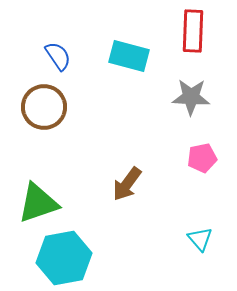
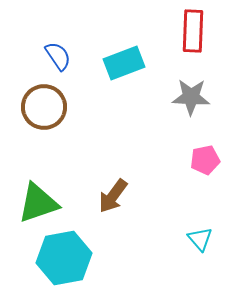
cyan rectangle: moved 5 px left, 7 px down; rotated 36 degrees counterclockwise
pink pentagon: moved 3 px right, 2 px down
brown arrow: moved 14 px left, 12 px down
